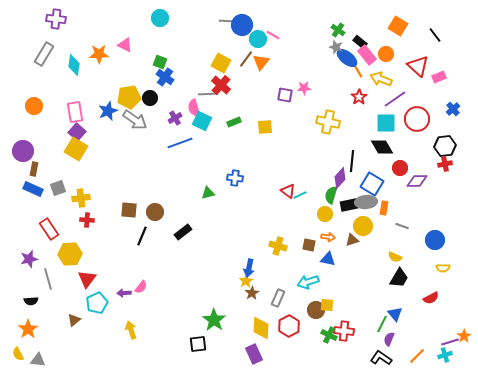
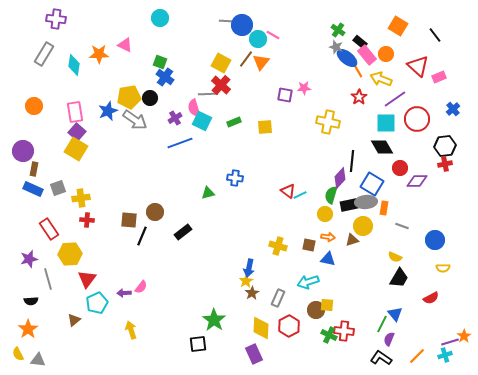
brown square at (129, 210): moved 10 px down
